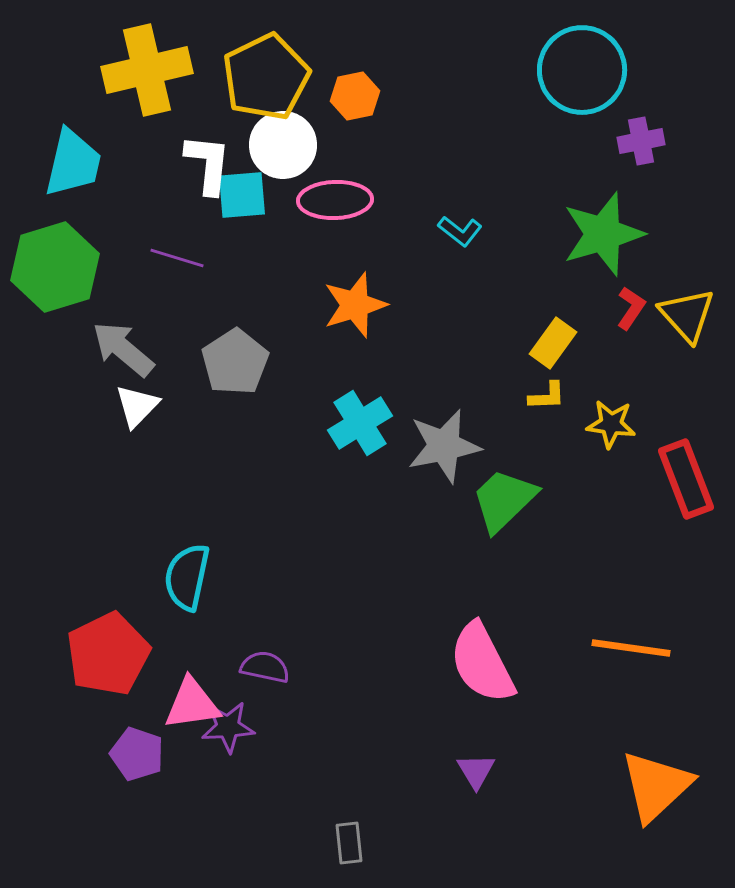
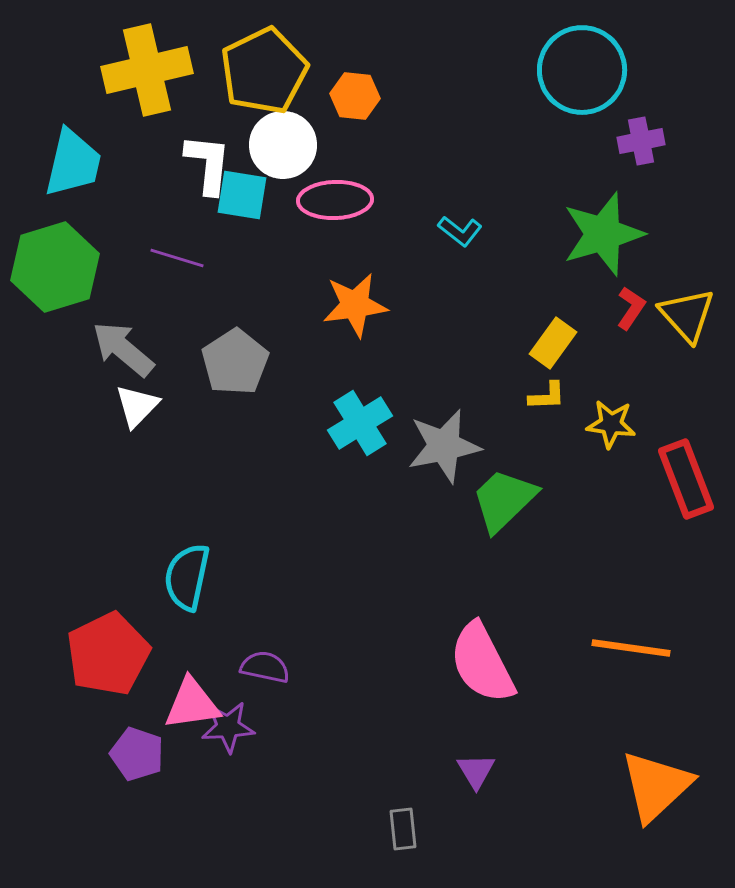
yellow pentagon: moved 2 px left, 6 px up
orange hexagon: rotated 18 degrees clockwise
cyan square: rotated 14 degrees clockwise
orange star: rotated 10 degrees clockwise
gray rectangle: moved 54 px right, 14 px up
